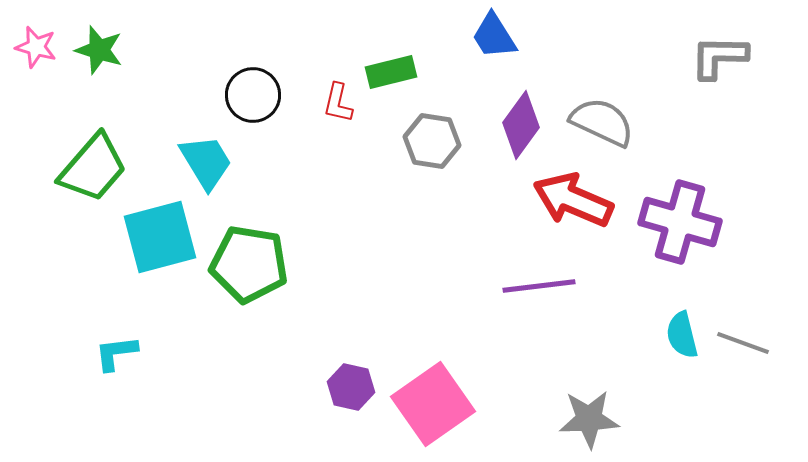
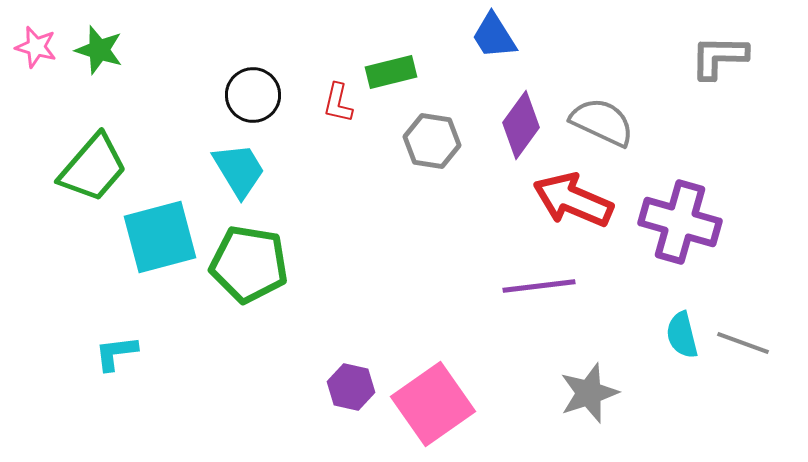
cyan trapezoid: moved 33 px right, 8 px down
gray star: moved 26 px up; rotated 16 degrees counterclockwise
